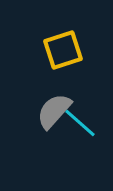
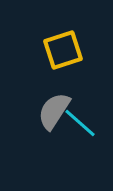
gray semicircle: rotated 9 degrees counterclockwise
